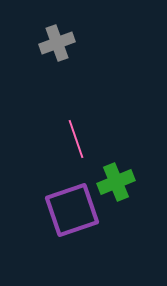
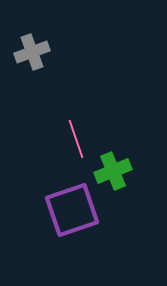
gray cross: moved 25 px left, 9 px down
green cross: moved 3 px left, 11 px up
